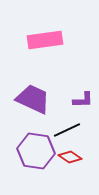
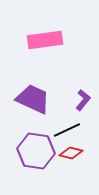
purple L-shape: rotated 50 degrees counterclockwise
red diamond: moved 1 px right, 4 px up; rotated 20 degrees counterclockwise
